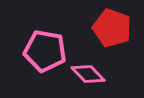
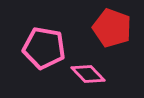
pink pentagon: moved 1 px left, 3 px up
